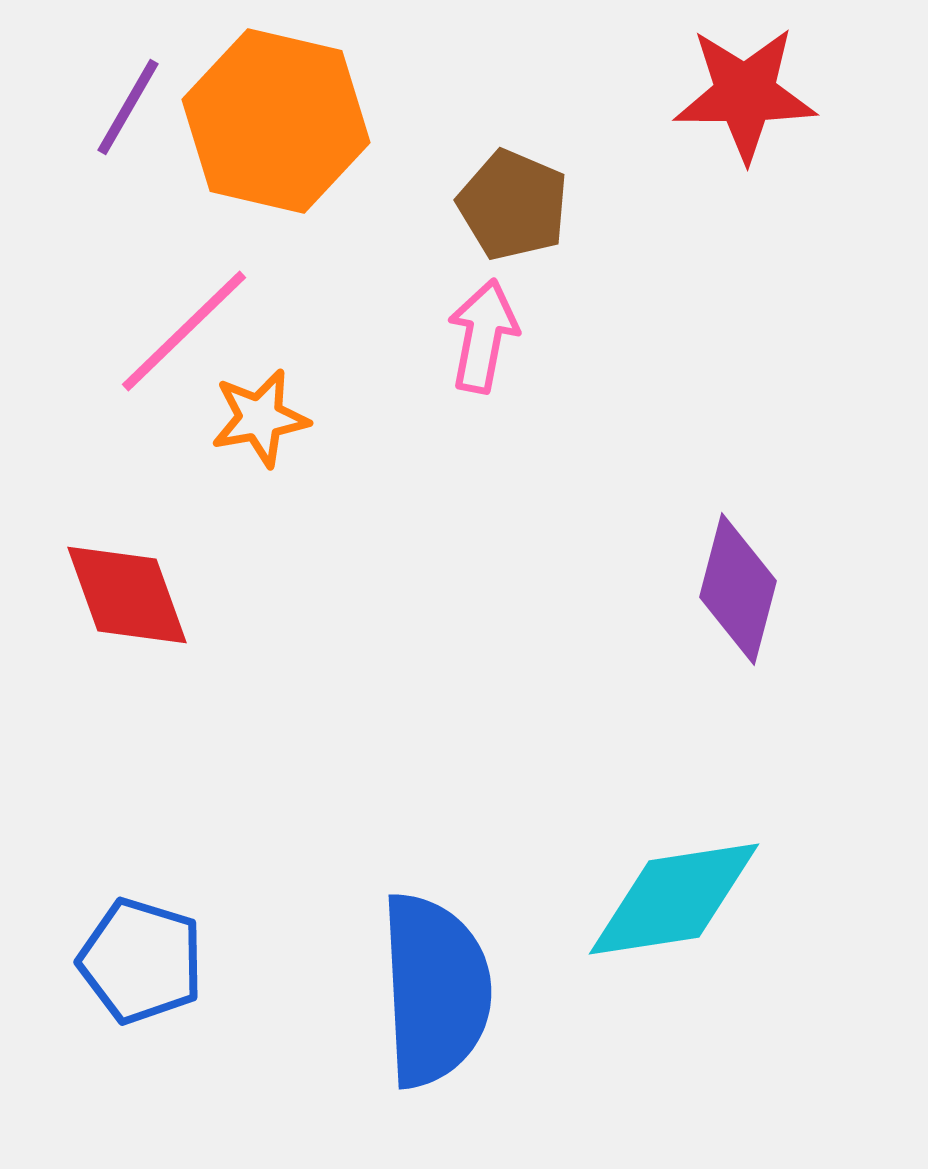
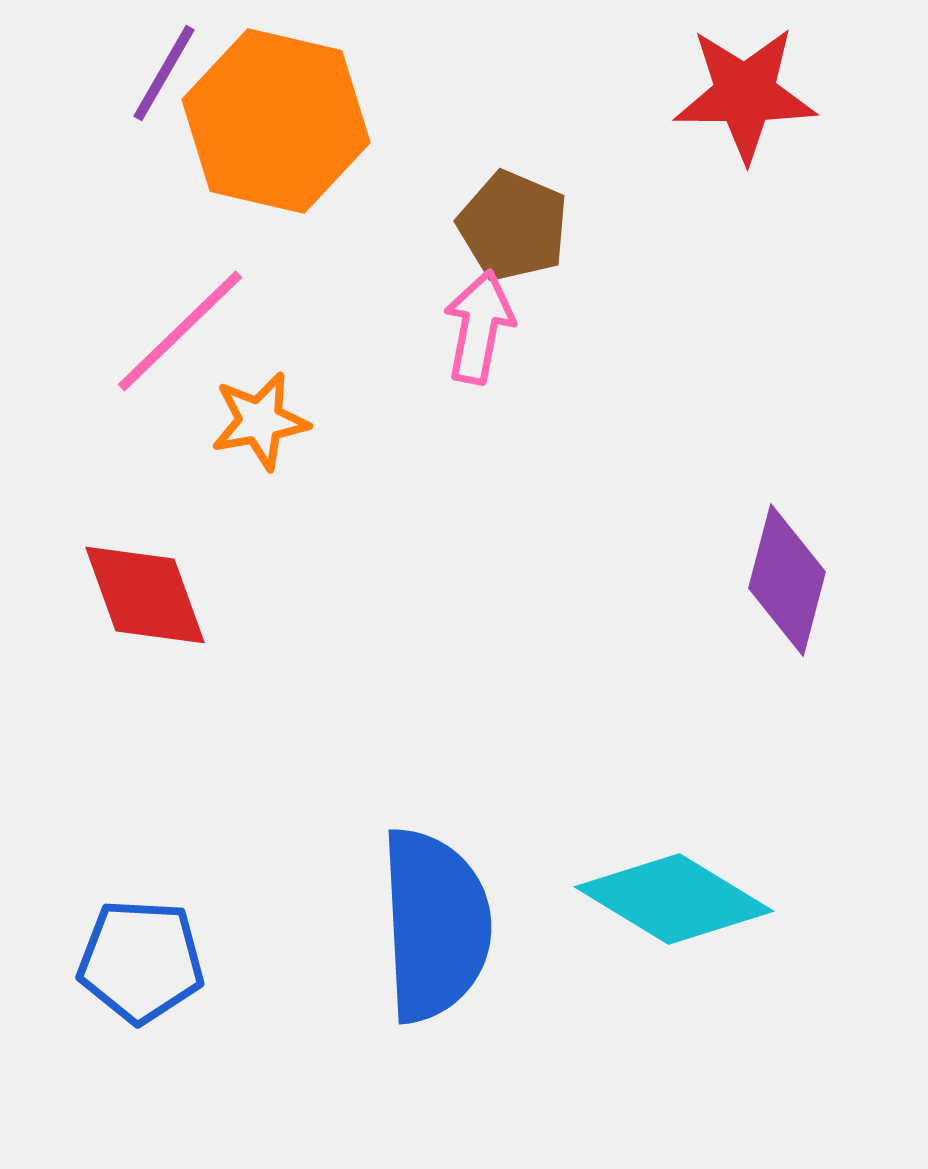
purple line: moved 36 px right, 34 px up
brown pentagon: moved 21 px down
pink line: moved 4 px left
pink arrow: moved 4 px left, 9 px up
orange star: moved 3 px down
purple diamond: moved 49 px right, 9 px up
red diamond: moved 18 px right
cyan diamond: rotated 40 degrees clockwise
blue pentagon: rotated 14 degrees counterclockwise
blue semicircle: moved 65 px up
